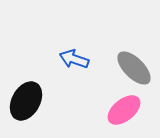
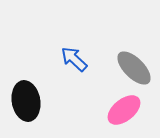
blue arrow: rotated 24 degrees clockwise
black ellipse: rotated 39 degrees counterclockwise
